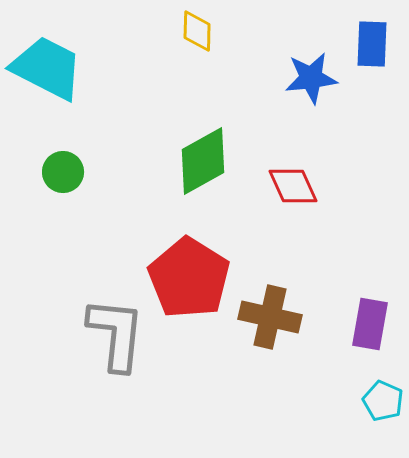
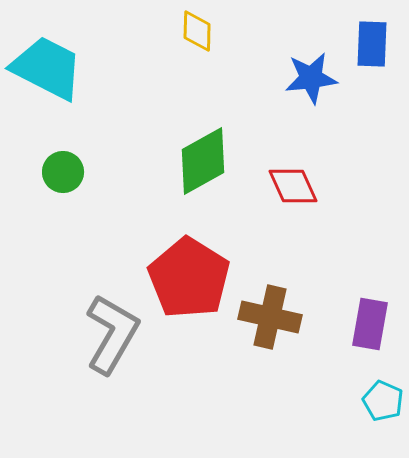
gray L-shape: moved 4 px left; rotated 24 degrees clockwise
